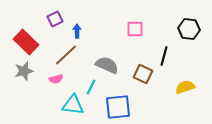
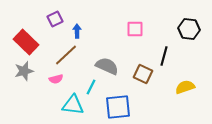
gray semicircle: moved 1 px down
